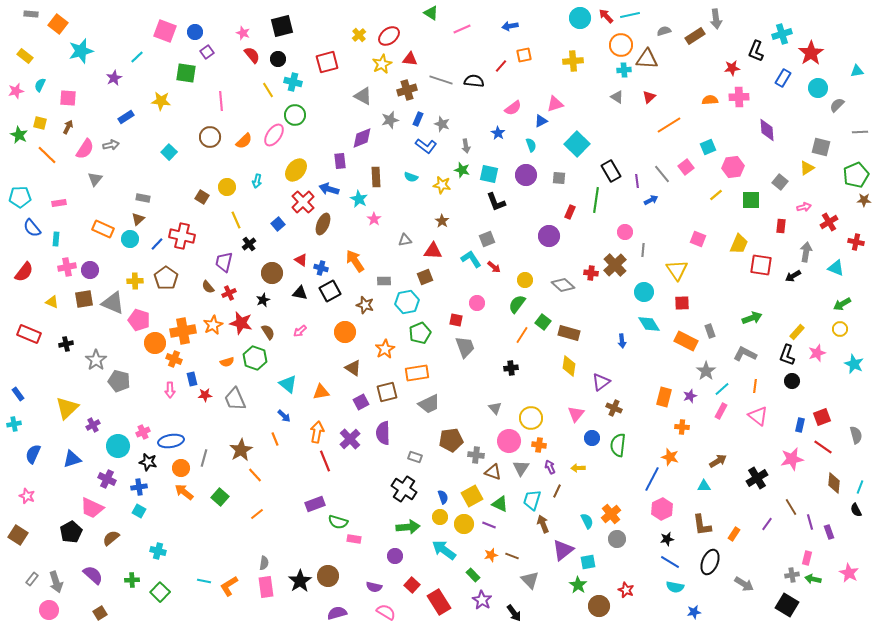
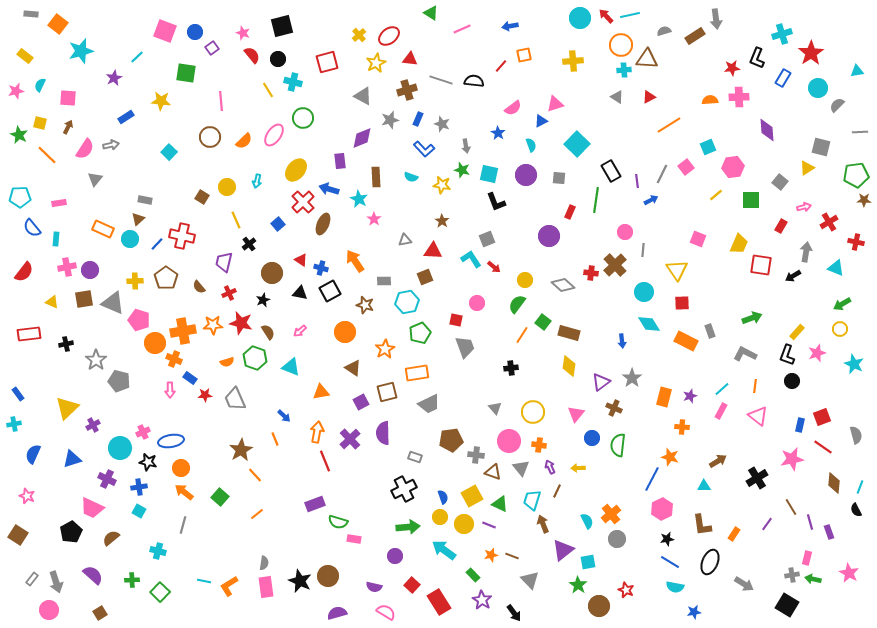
black L-shape at (756, 51): moved 1 px right, 7 px down
purple square at (207, 52): moved 5 px right, 4 px up
yellow star at (382, 64): moved 6 px left, 1 px up
red triangle at (649, 97): rotated 16 degrees clockwise
green circle at (295, 115): moved 8 px right, 3 px down
blue L-shape at (426, 146): moved 2 px left, 3 px down; rotated 10 degrees clockwise
gray line at (662, 174): rotated 66 degrees clockwise
green pentagon at (856, 175): rotated 15 degrees clockwise
gray rectangle at (143, 198): moved 2 px right, 2 px down
red rectangle at (781, 226): rotated 24 degrees clockwise
brown semicircle at (208, 287): moved 9 px left
orange star at (213, 325): rotated 24 degrees clockwise
red rectangle at (29, 334): rotated 30 degrees counterclockwise
gray star at (706, 371): moved 74 px left, 7 px down
blue rectangle at (192, 379): moved 2 px left, 1 px up; rotated 40 degrees counterclockwise
cyan triangle at (288, 384): moved 3 px right, 17 px up; rotated 18 degrees counterclockwise
yellow circle at (531, 418): moved 2 px right, 6 px up
cyan circle at (118, 446): moved 2 px right, 2 px down
gray line at (204, 458): moved 21 px left, 67 px down
gray triangle at (521, 468): rotated 12 degrees counterclockwise
black cross at (404, 489): rotated 30 degrees clockwise
black star at (300, 581): rotated 15 degrees counterclockwise
